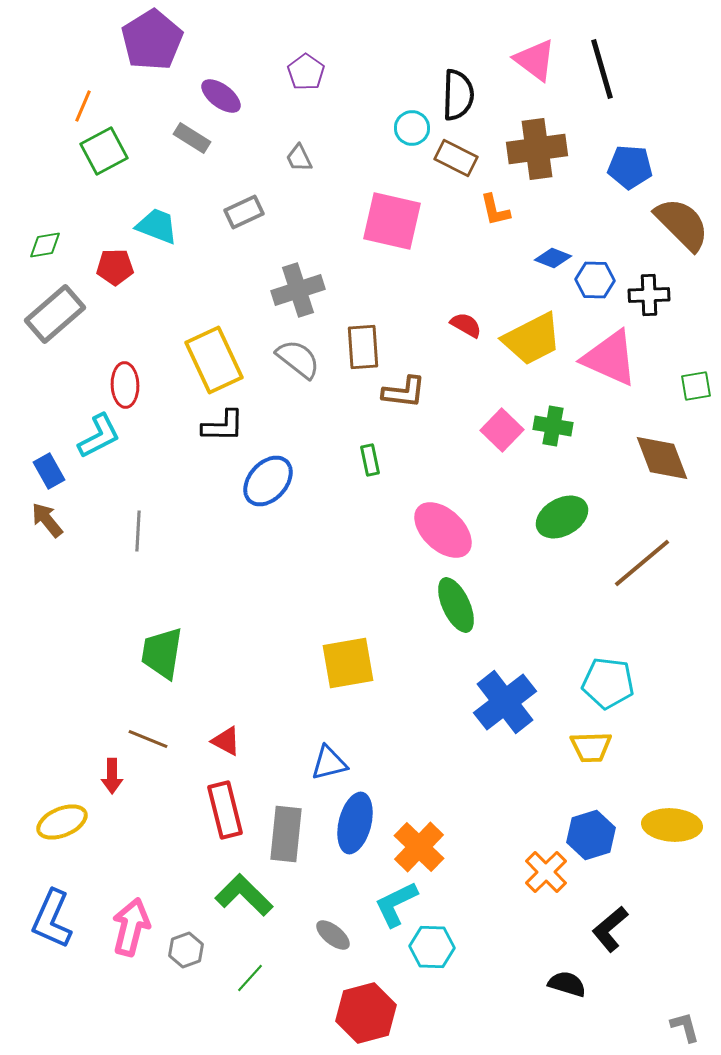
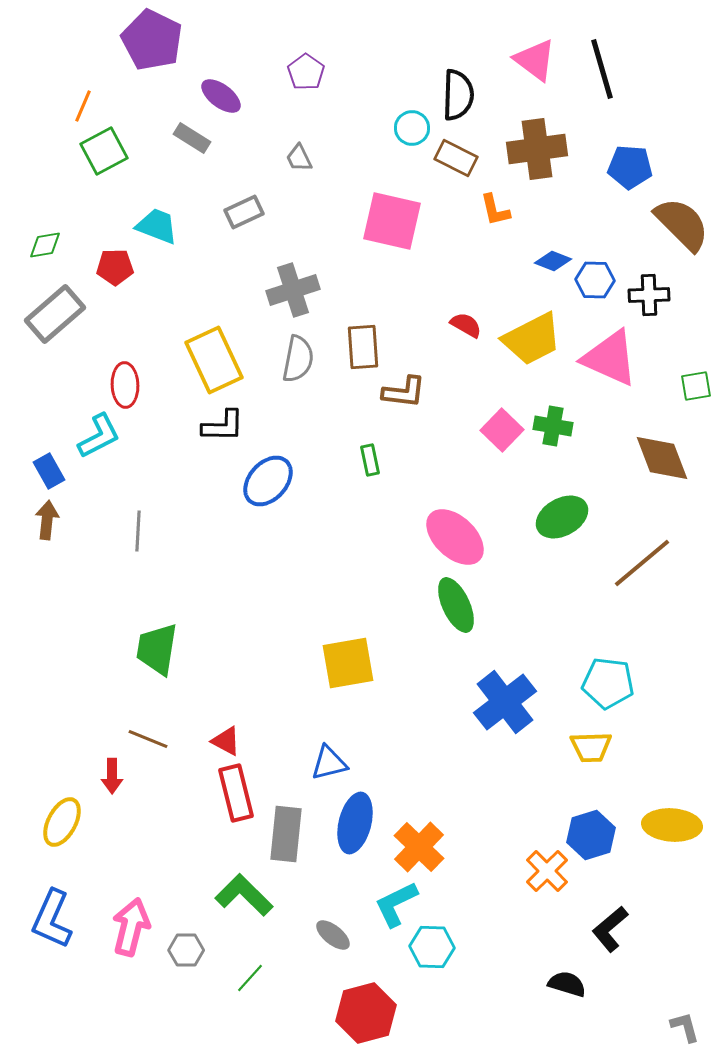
purple pentagon at (152, 40): rotated 14 degrees counterclockwise
blue diamond at (553, 258): moved 3 px down
gray cross at (298, 290): moved 5 px left
gray semicircle at (298, 359): rotated 63 degrees clockwise
brown arrow at (47, 520): rotated 45 degrees clockwise
pink ellipse at (443, 530): moved 12 px right, 7 px down
green trapezoid at (162, 653): moved 5 px left, 4 px up
red rectangle at (225, 810): moved 11 px right, 17 px up
yellow ellipse at (62, 822): rotated 39 degrees counterclockwise
orange cross at (546, 872): moved 1 px right, 1 px up
gray hexagon at (186, 950): rotated 20 degrees clockwise
